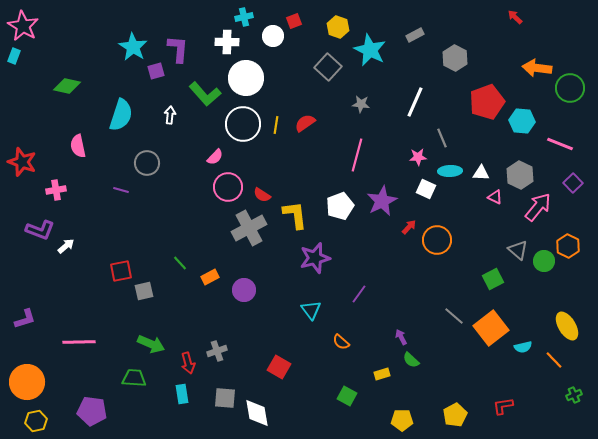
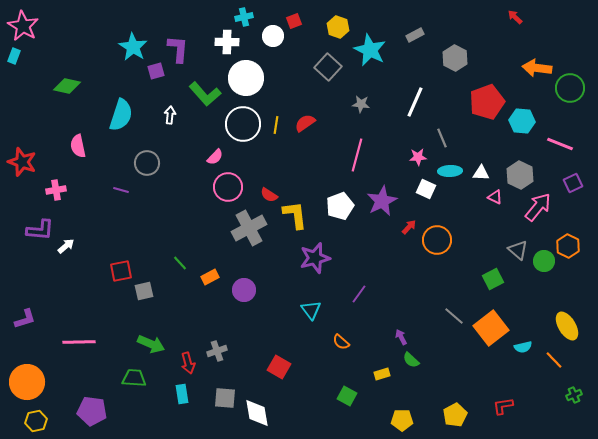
purple square at (573, 183): rotated 18 degrees clockwise
red semicircle at (262, 195): moved 7 px right
purple L-shape at (40, 230): rotated 16 degrees counterclockwise
